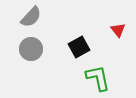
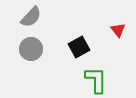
green L-shape: moved 2 px left, 2 px down; rotated 12 degrees clockwise
